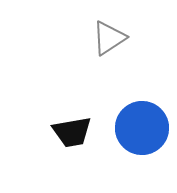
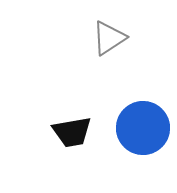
blue circle: moved 1 px right
